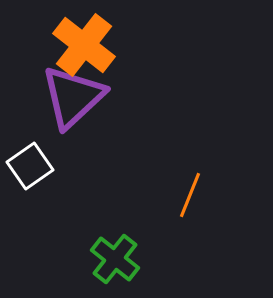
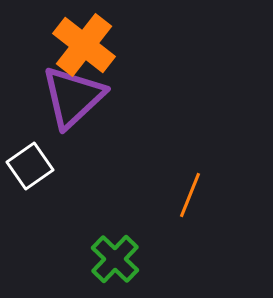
green cross: rotated 6 degrees clockwise
